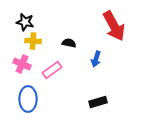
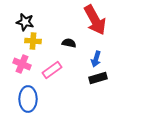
red arrow: moved 19 px left, 6 px up
black rectangle: moved 24 px up
